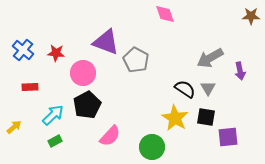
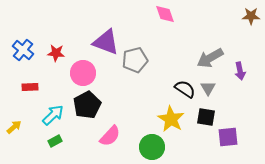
gray pentagon: moved 1 px left; rotated 30 degrees clockwise
yellow star: moved 4 px left, 1 px down
